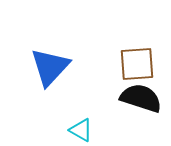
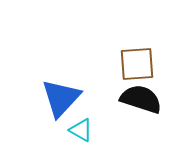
blue triangle: moved 11 px right, 31 px down
black semicircle: moved 1 px down
